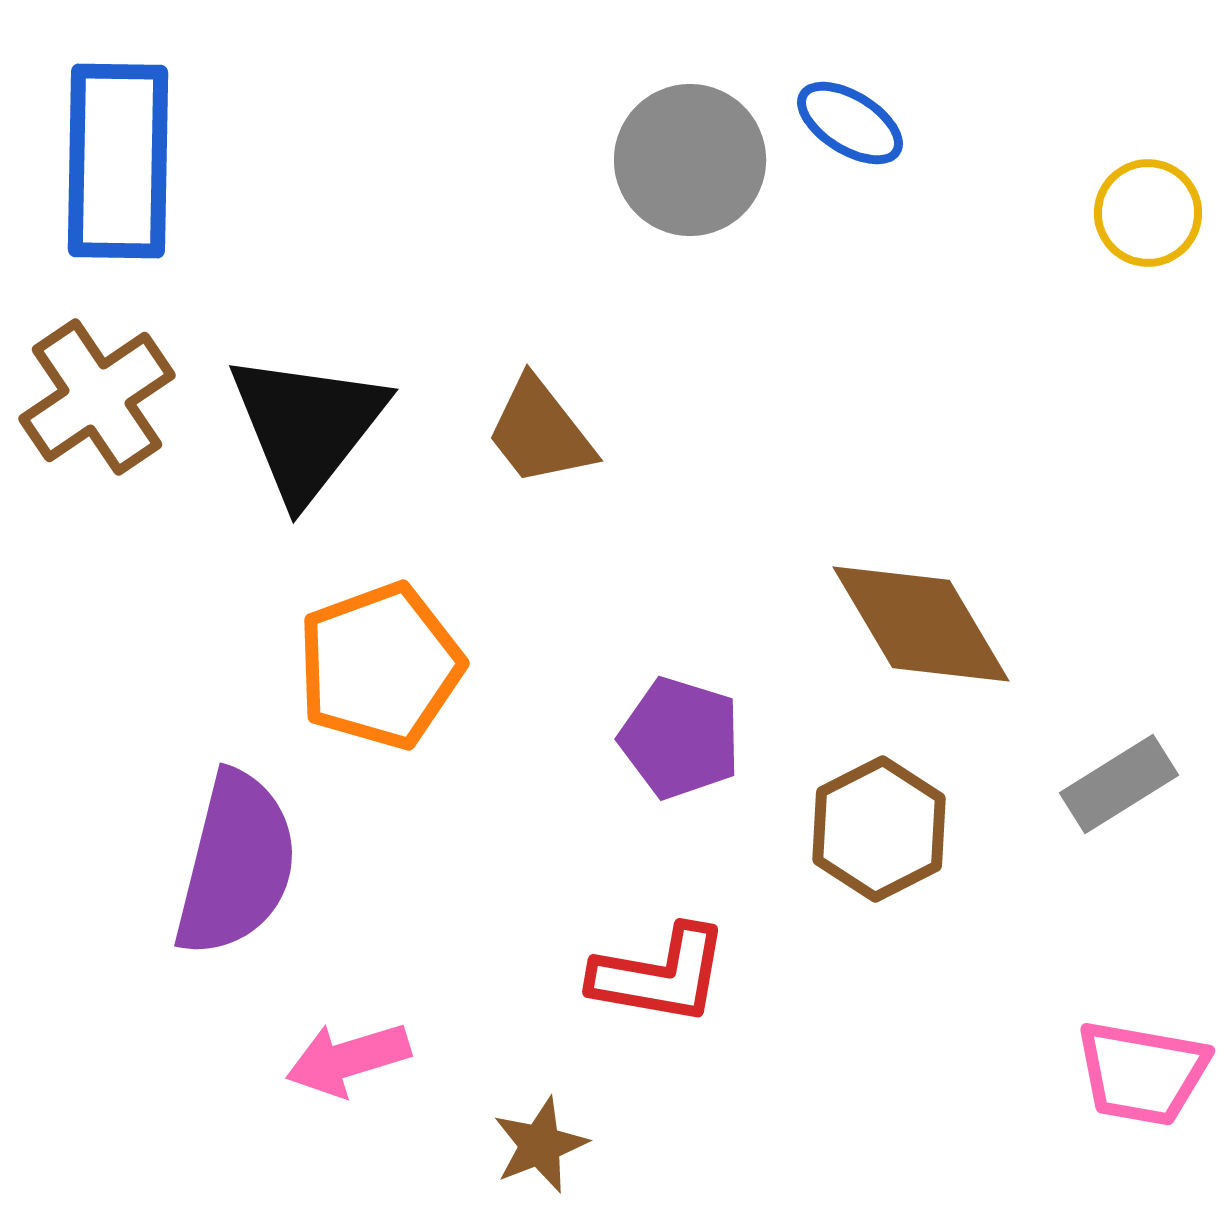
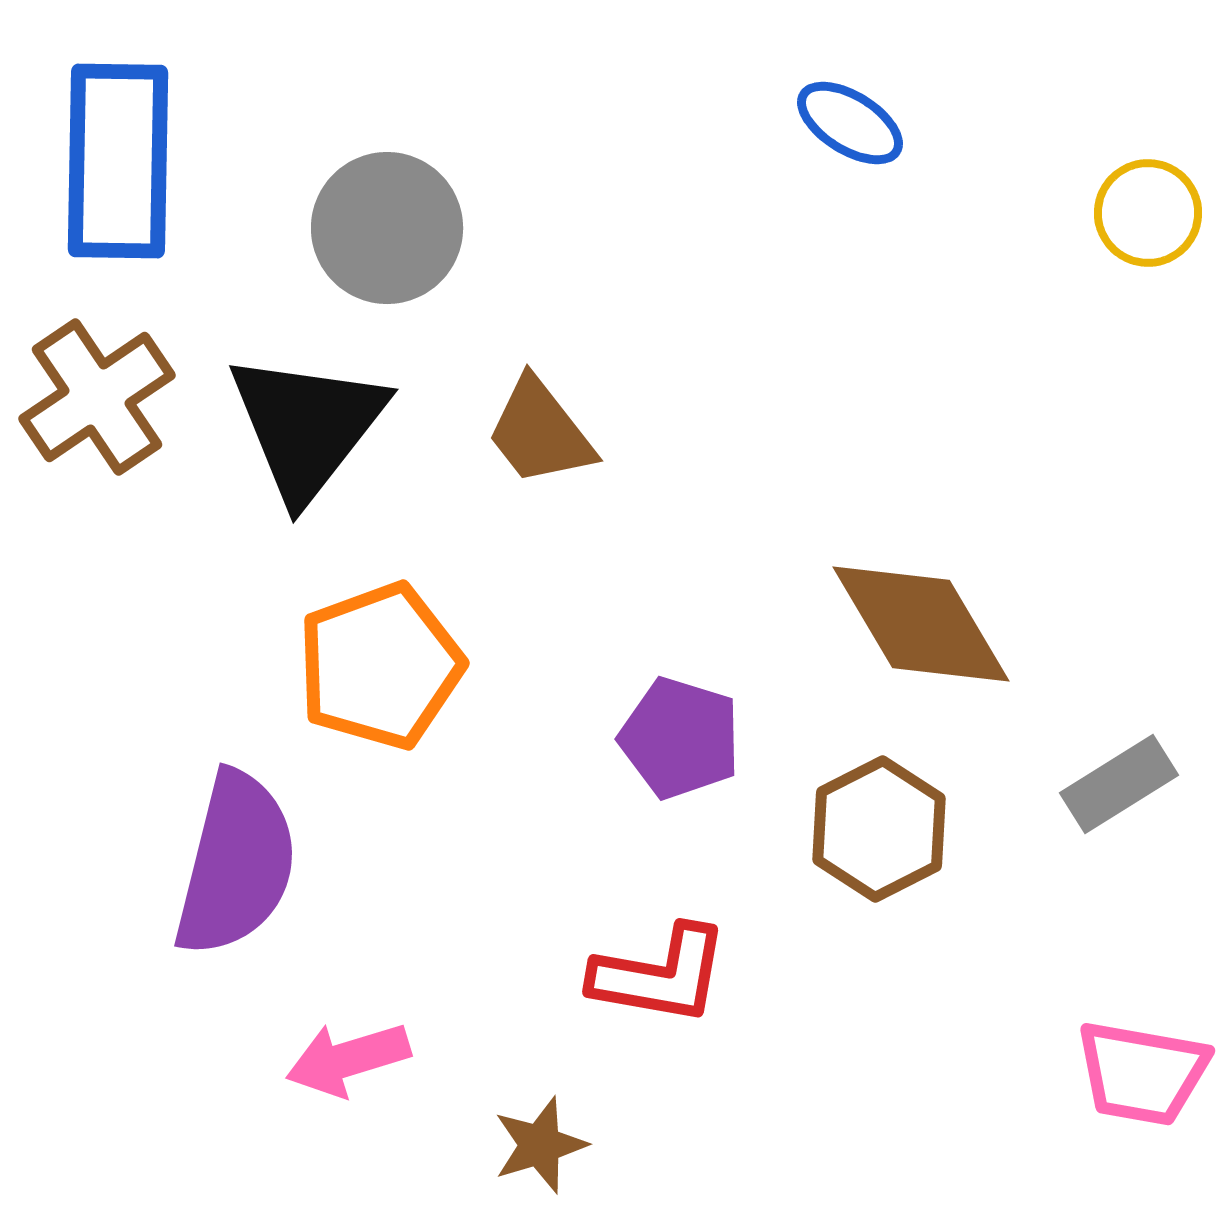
gray circle: moved 303 px left, 68 px down
brown star: rotated 4 degrees clockwise
